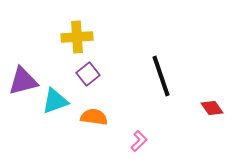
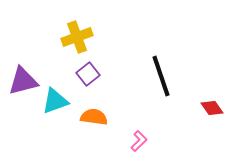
yellow cross: rotated 16 degrees counterclockwise
